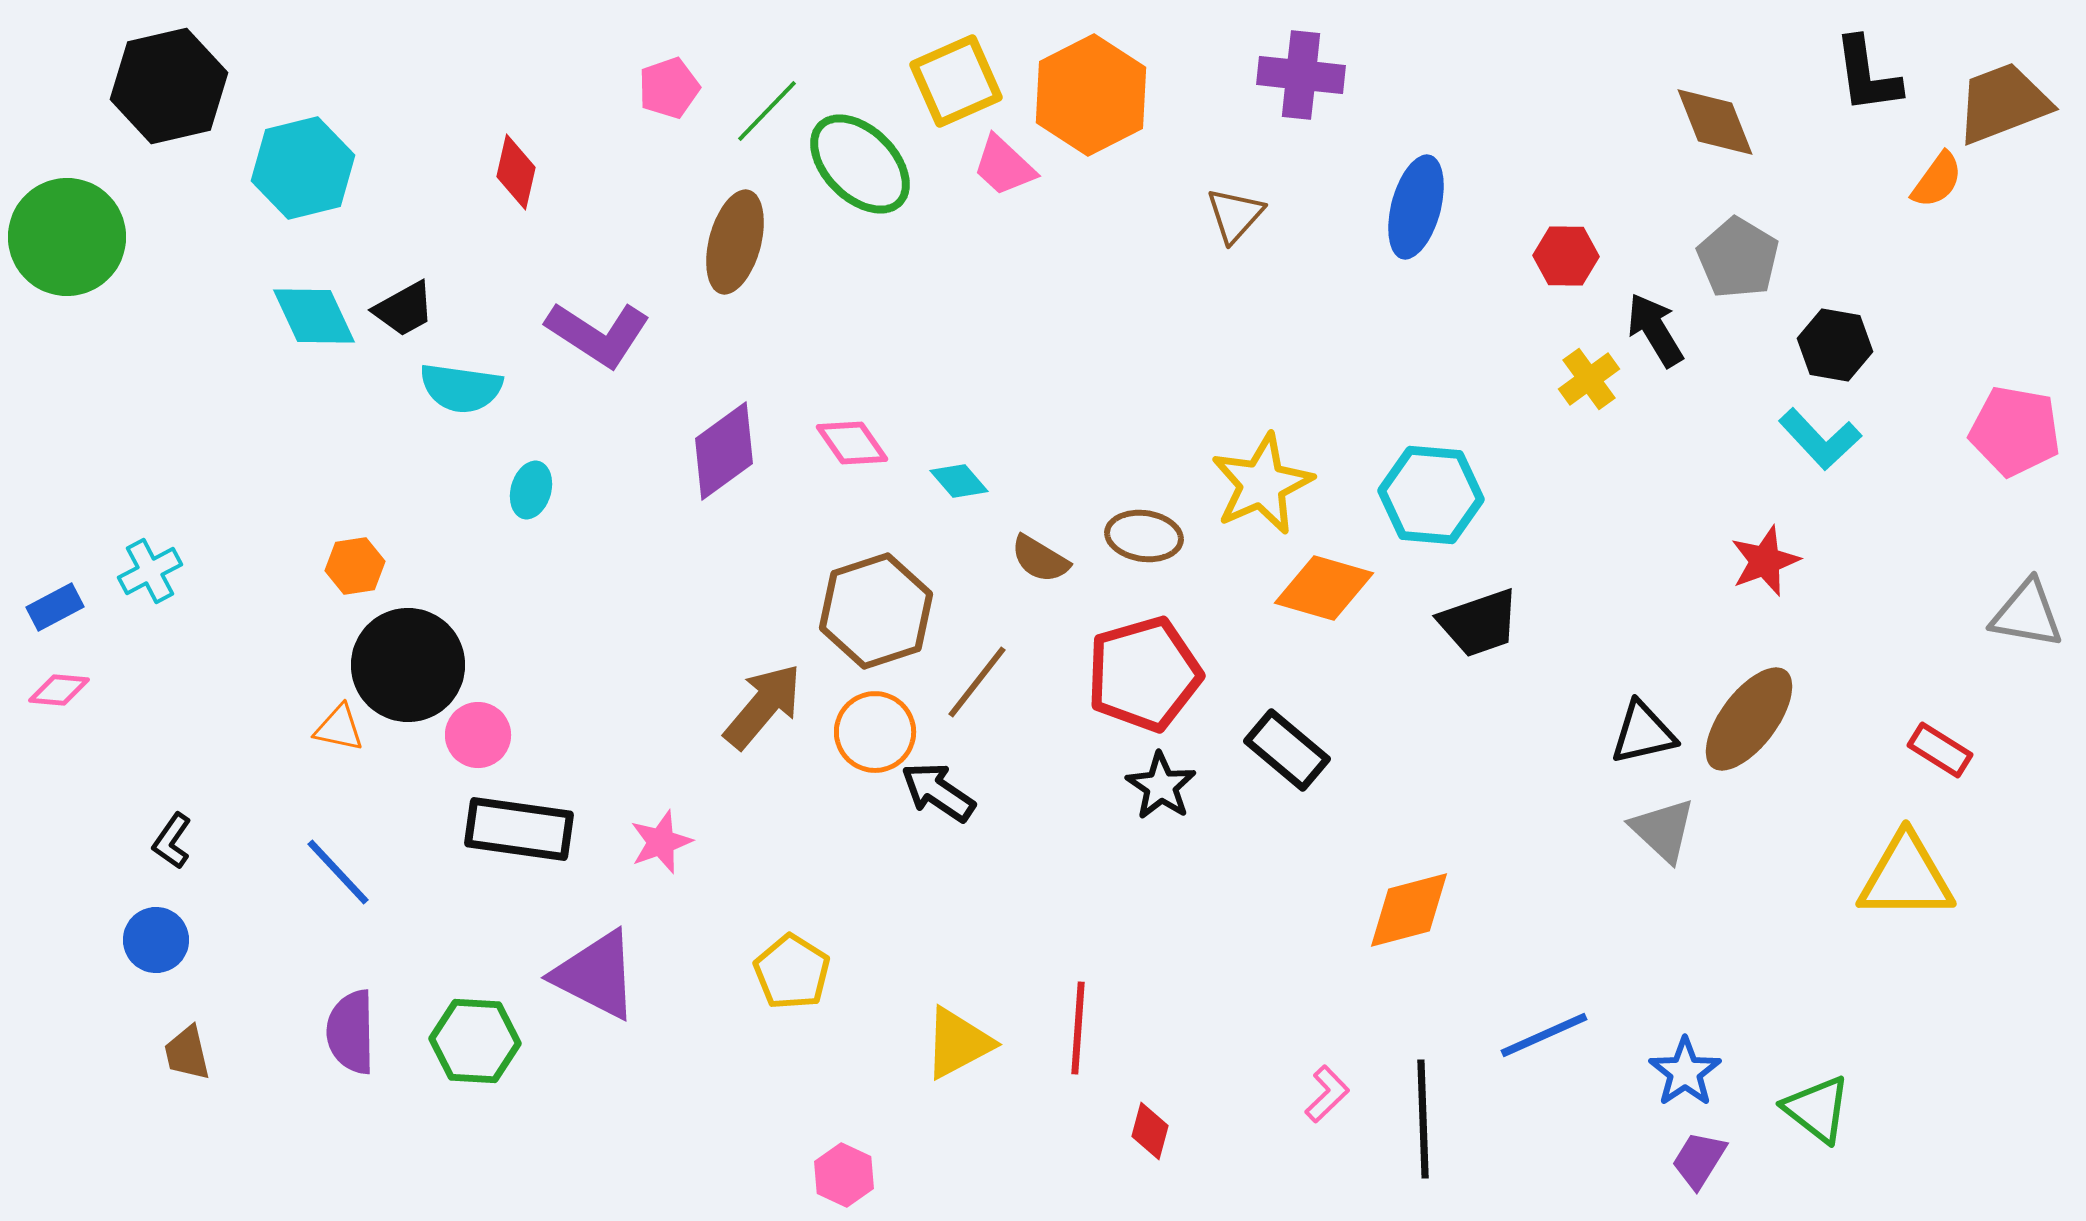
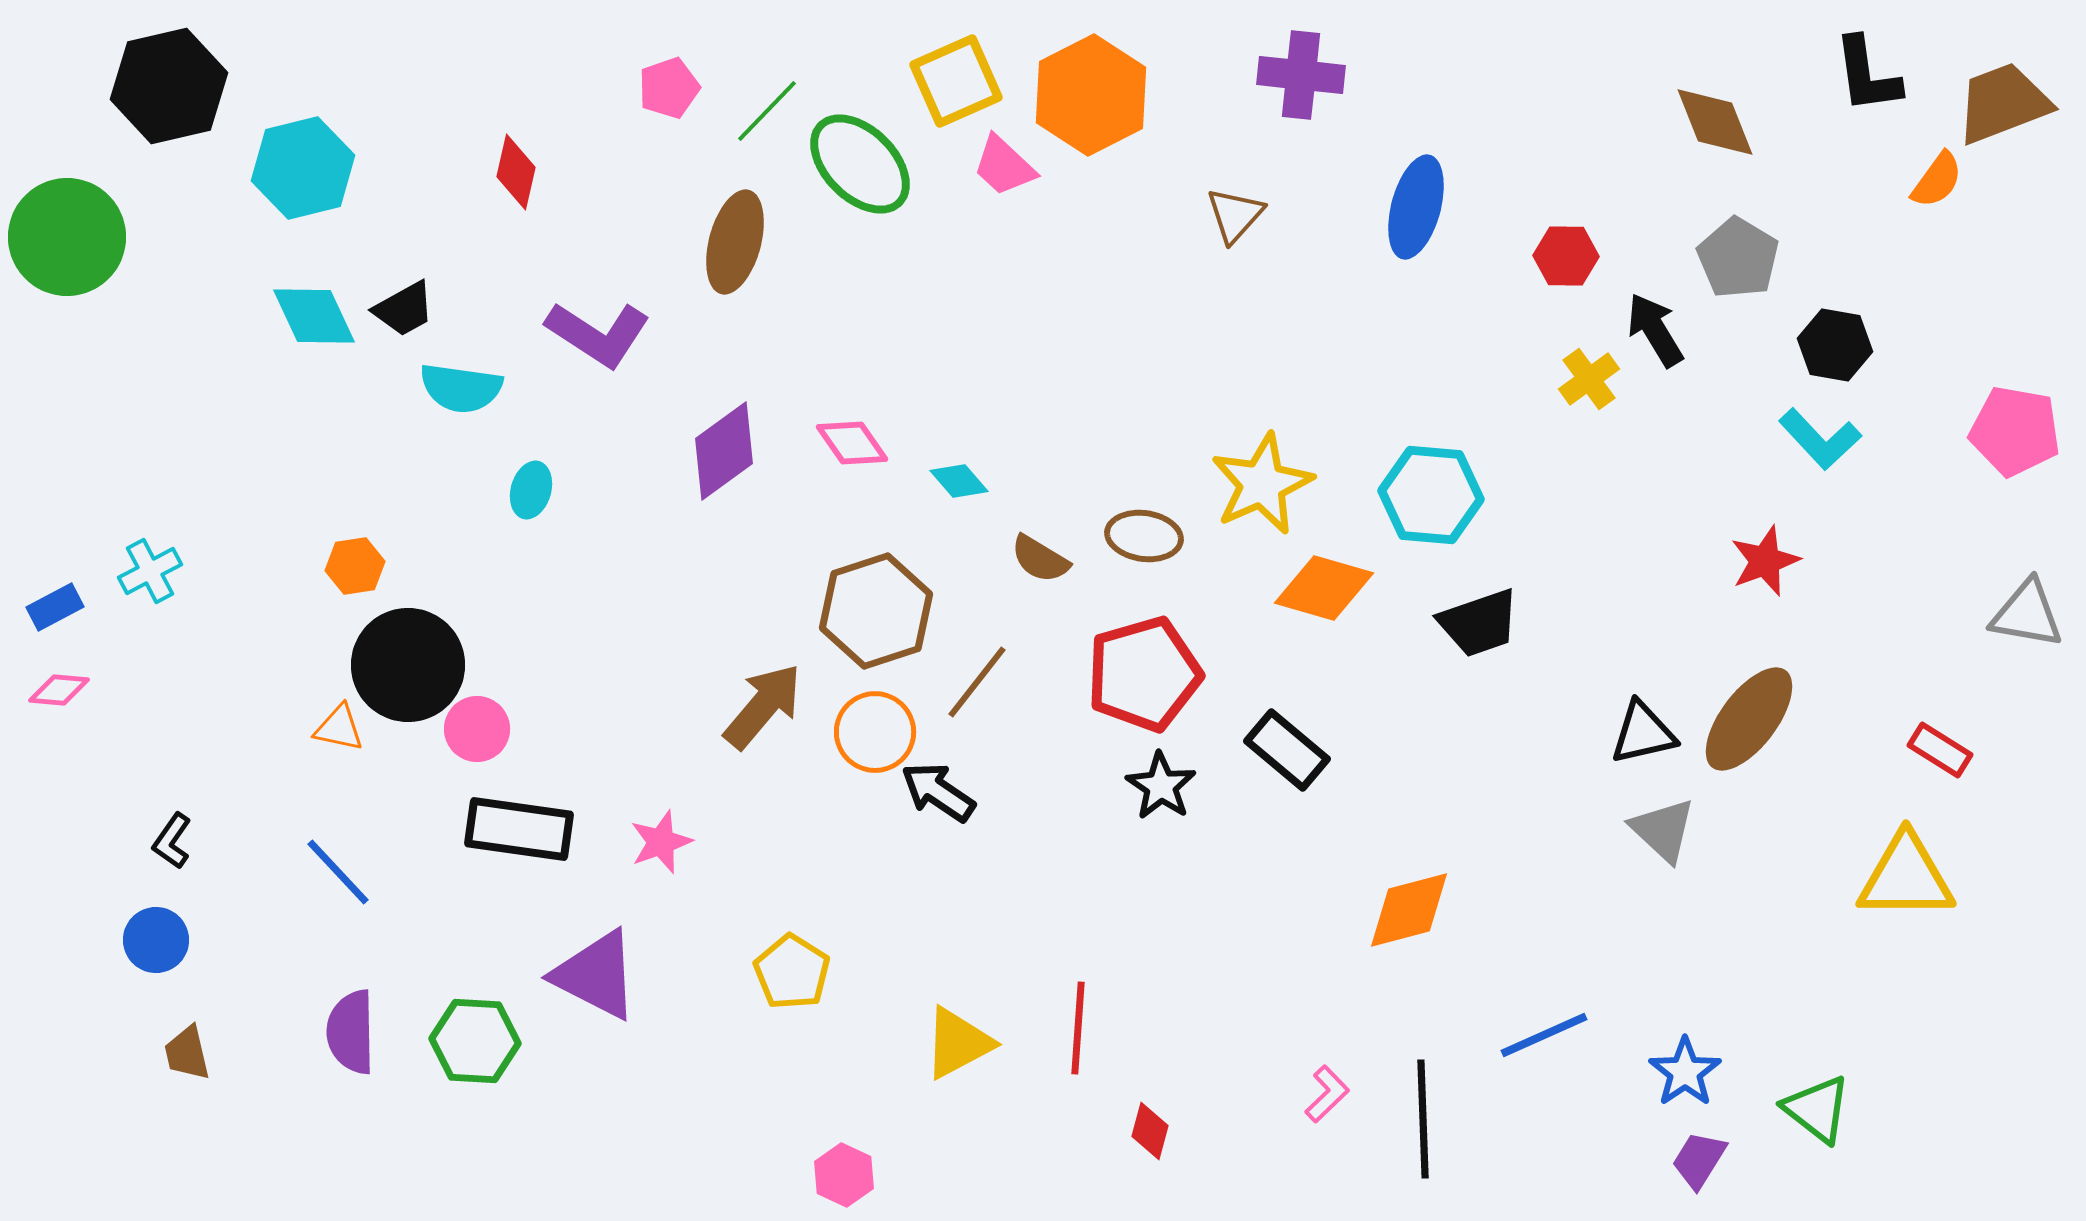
pink circle at (478, 735): moved 1 px left, 6 px up
